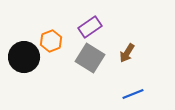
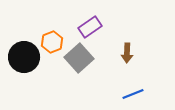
orange hexagon: moved 1 px right, 1 px down
brown arrow: rotated 30 degrees counterclockwise
gray square: moved 11 px left; rotated 16 degrees clockwise
